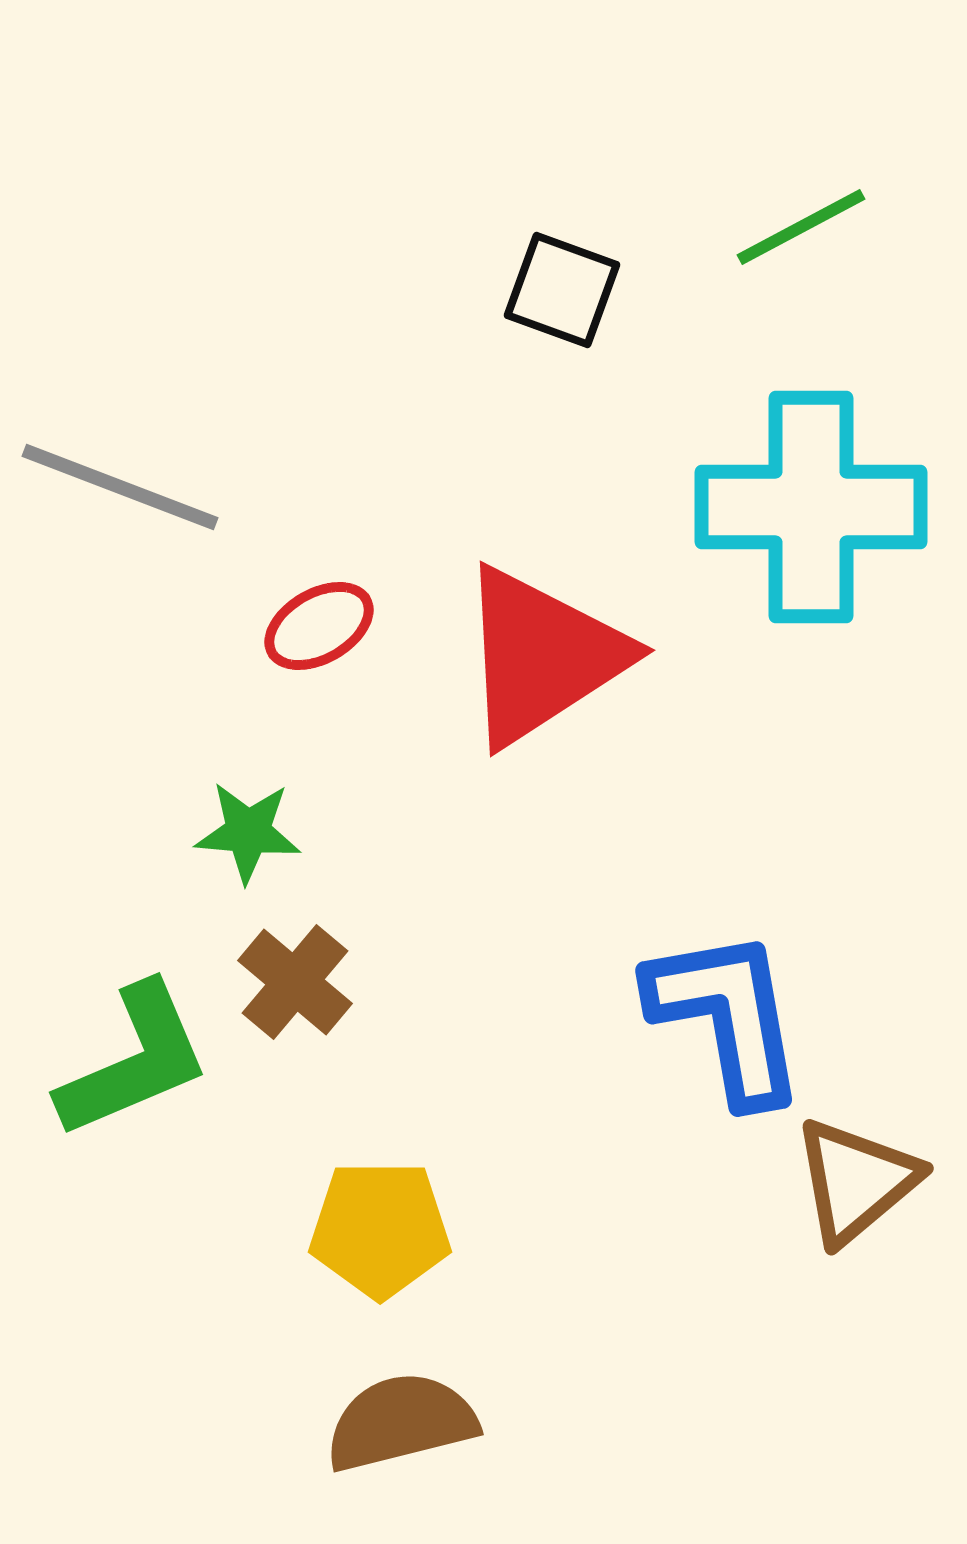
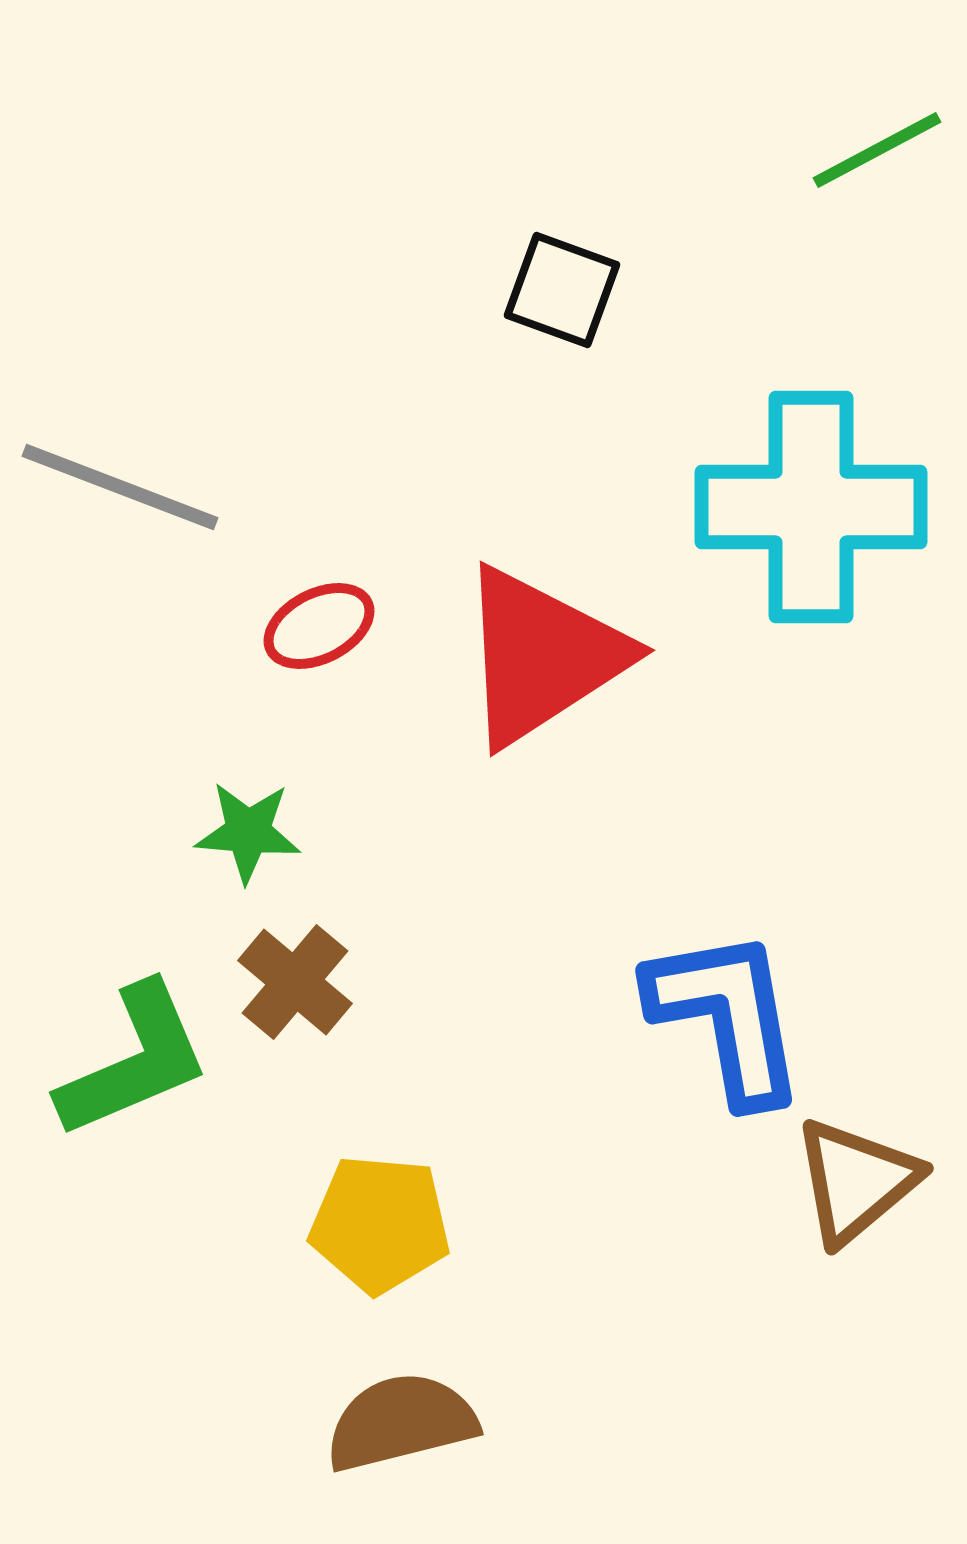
green line: moved 76 px right, 77 px up
red ellipse: rotated 3 degrees clockwise
yellow pentagon: moved 5 px up; rotated 5 degrees clockwise
